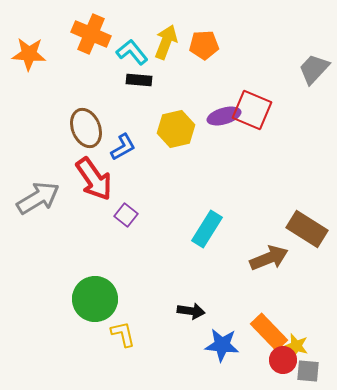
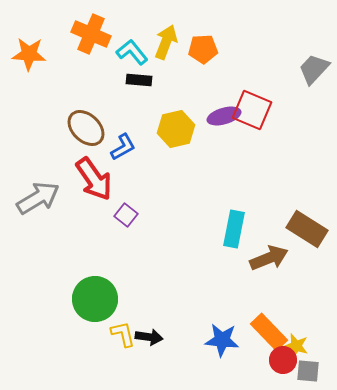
orange pentagon: moved 1 px left, 4 px down
brown ellipse: rotated 24 degrees counterclockwise
cyan rectangle: moved 27 px right; rotated 21 degrees counterclockwise
black arrow: moved 42 px left, 26 px down
blue star: moved 5 px up
